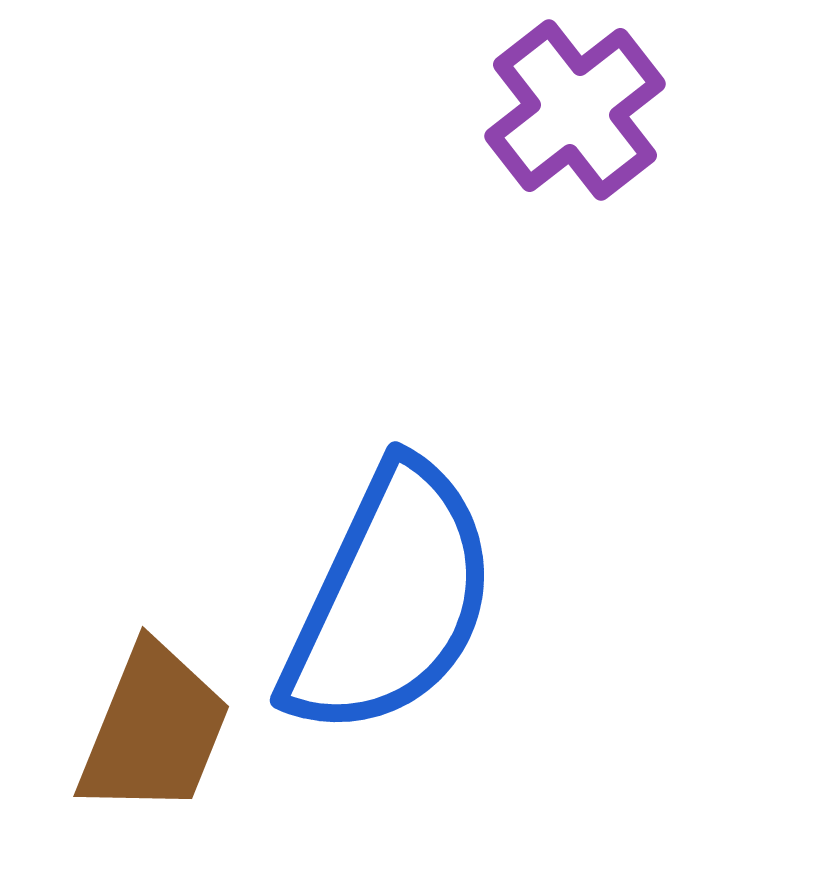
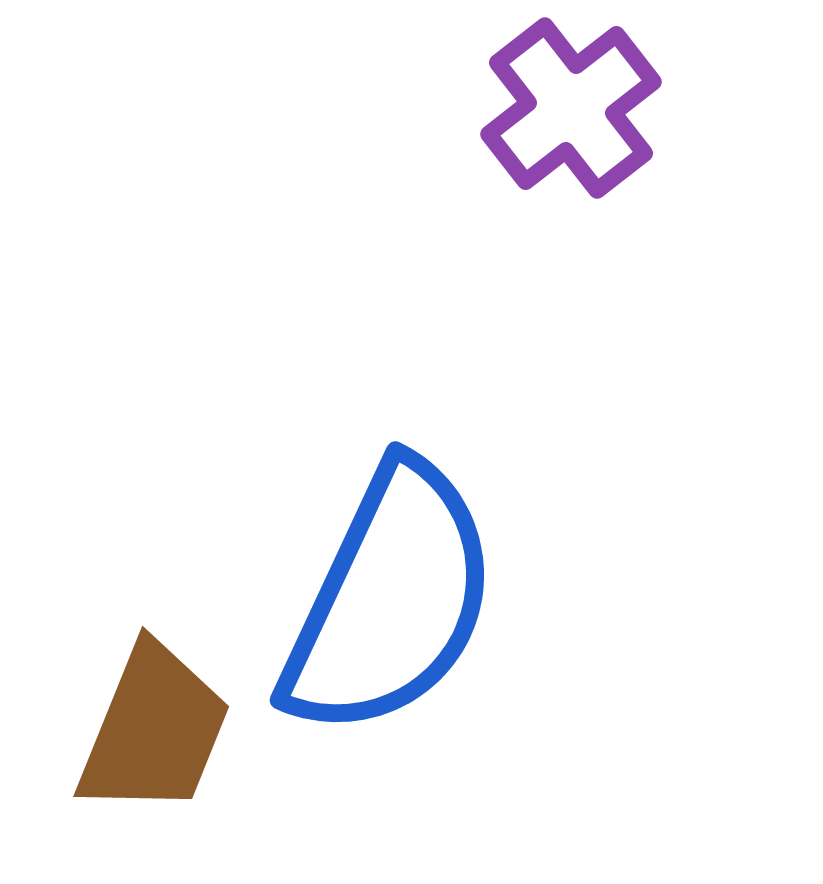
purple cross: moved 4 px left, 2 px up
